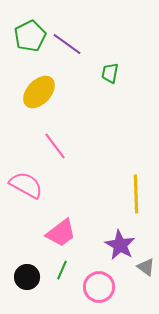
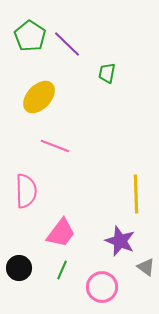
green pentagon: rotated 12 degrees counterclockwise
purple line: rotated 8 degrees clockwise
green trapezoid: moved 3 px left
yellow ellipse: moved 5 px down
pink line: rotated 32 degrees counterclockwise
pink semicircle: moved 6 px down; rotated 60 degrees clockwise
pink trapezoid: rotated 16 degrees counterclockwise
purple star: moved 4 px up; rotated 8 degrees counterclockwise
black circle: moved 8 px left, 9 px up
pink circle: moved 3 px right
